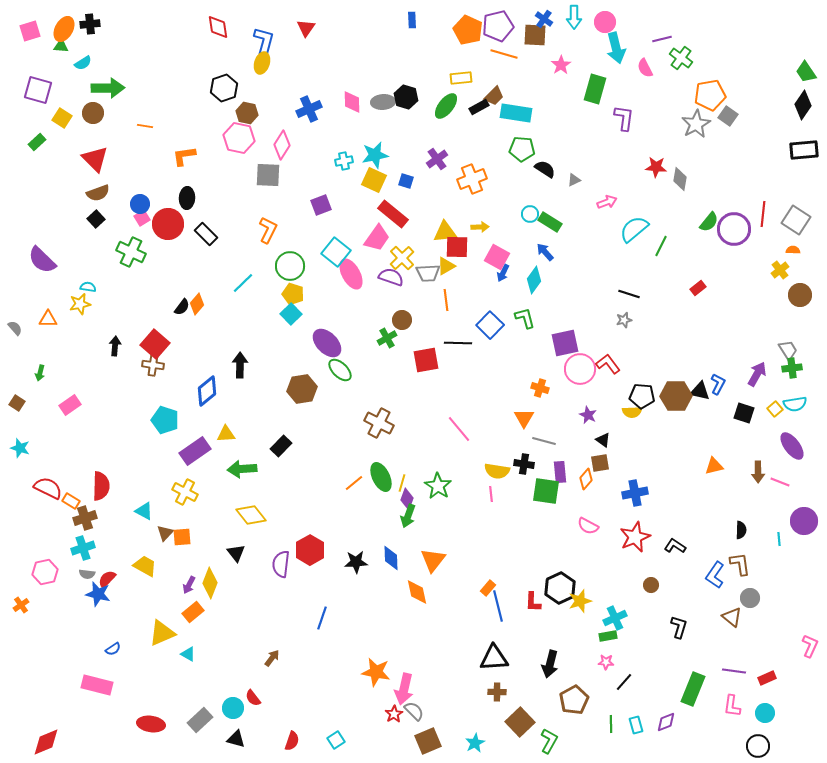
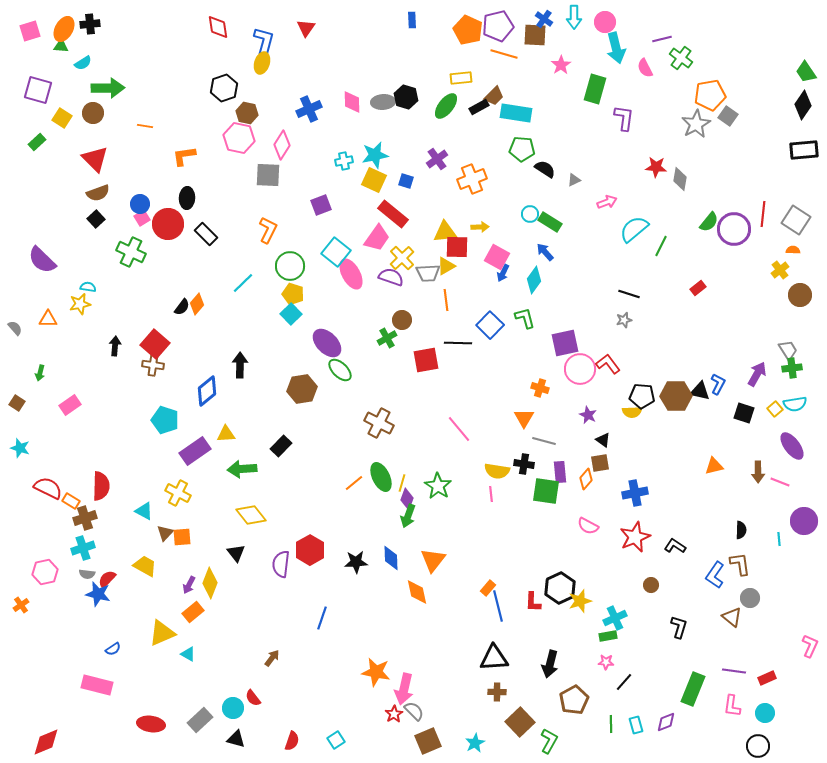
yellow cross at (185, 492): moved 7 px left, 1 px down
